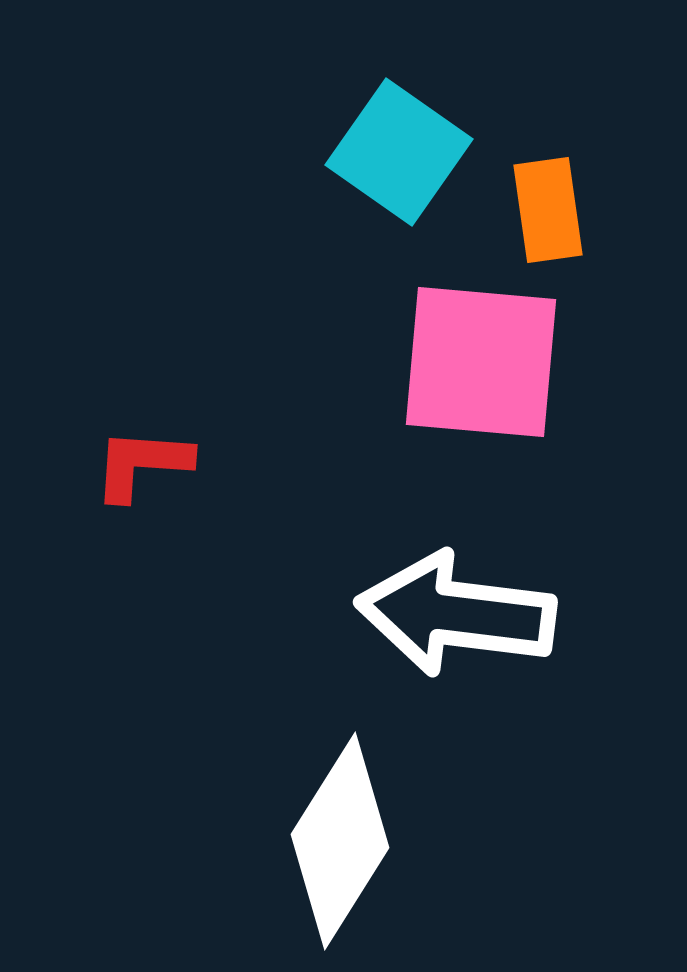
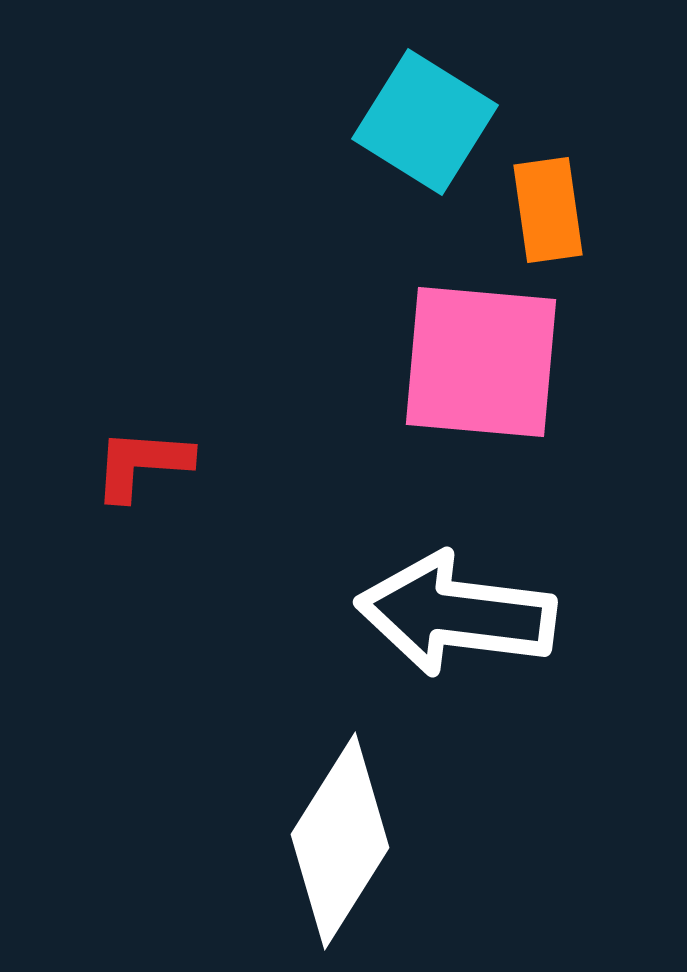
cyan square: moved 26 px right, 30 px up; rotated 3 degrees counterclockwise
